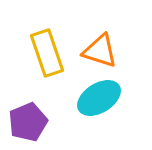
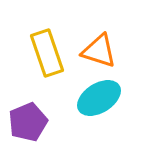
orange triangle: moved 1 px left
